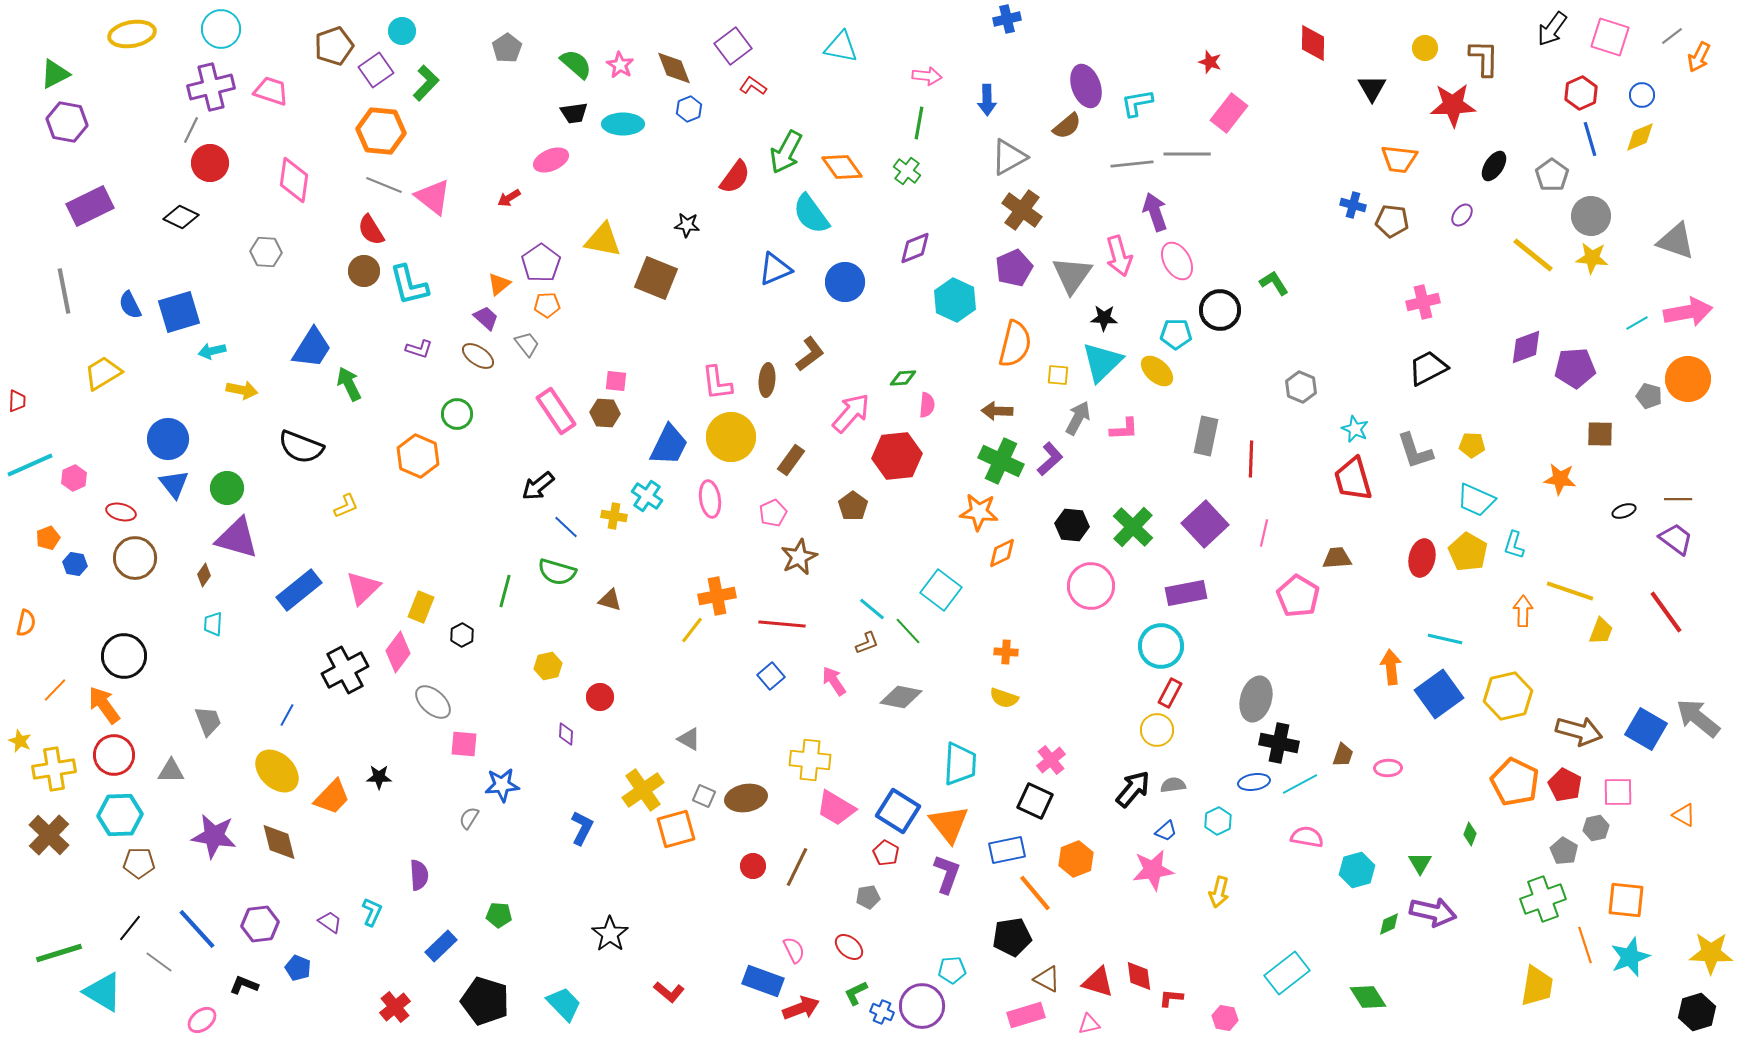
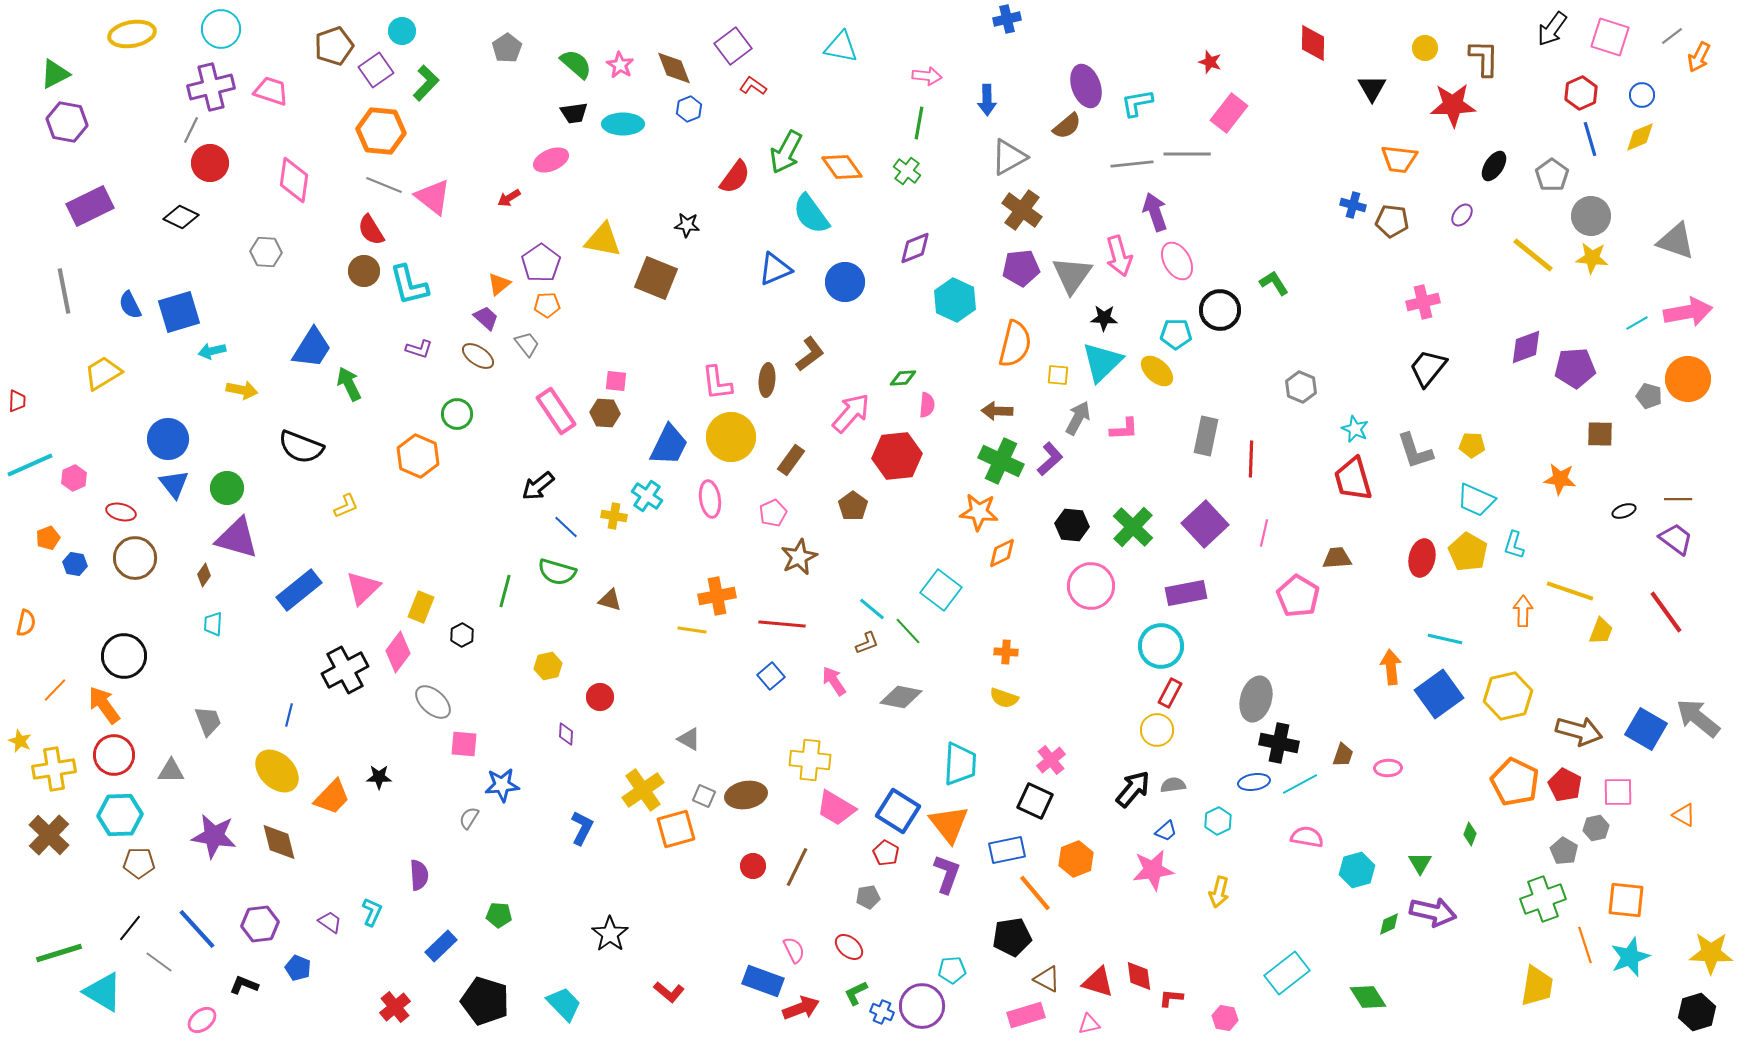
purple pentagon at (1014, 268): moved 7 px right; rotated 18 degrees clockwise
black trapezoid at (1428, 368): rotated 24 degrees counterclockwise
yellow line at (692, 630): rotated 60 degrees clockwise
blue line at (287, 715): moved 2 px right; rotated 15 degrees counterclockwise
brown ellipse at (746, 798): moved 3 px up
